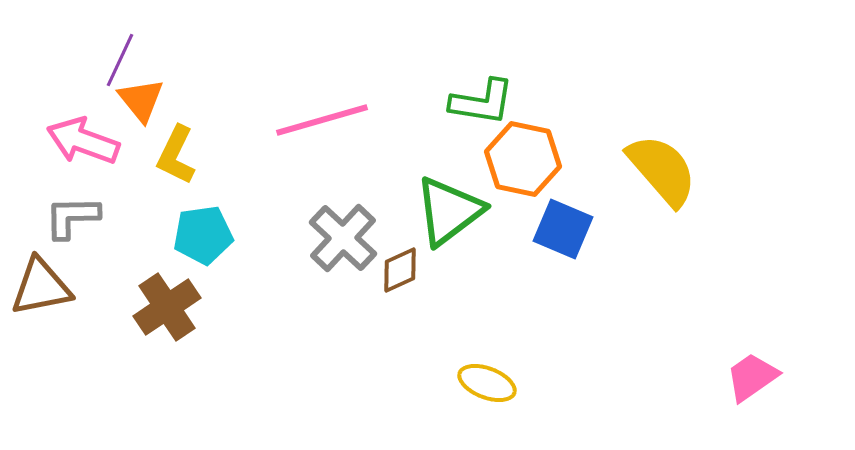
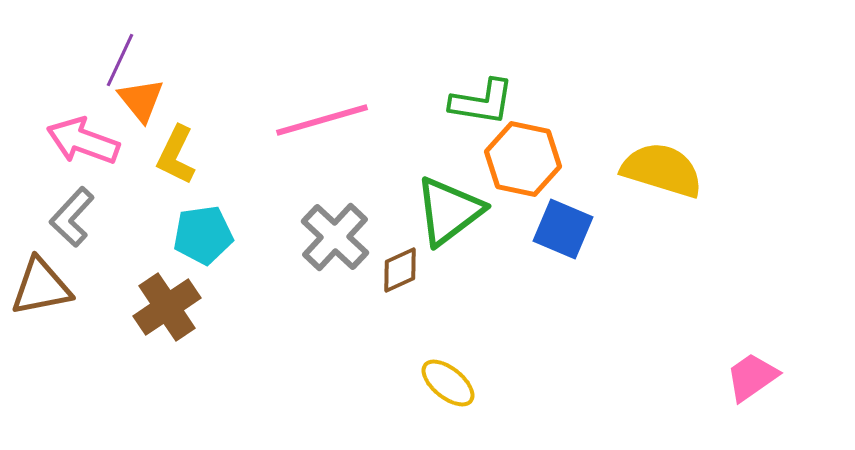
yellow semicircle: rotated 32 degrees counterclockwise
gray L-shape: rotated 46 degrees counterclockwise
gray cross: moved 8 px left, 1 px up
yellow ellipse: moved 39 px left; rotated 18 degrees clockwise
